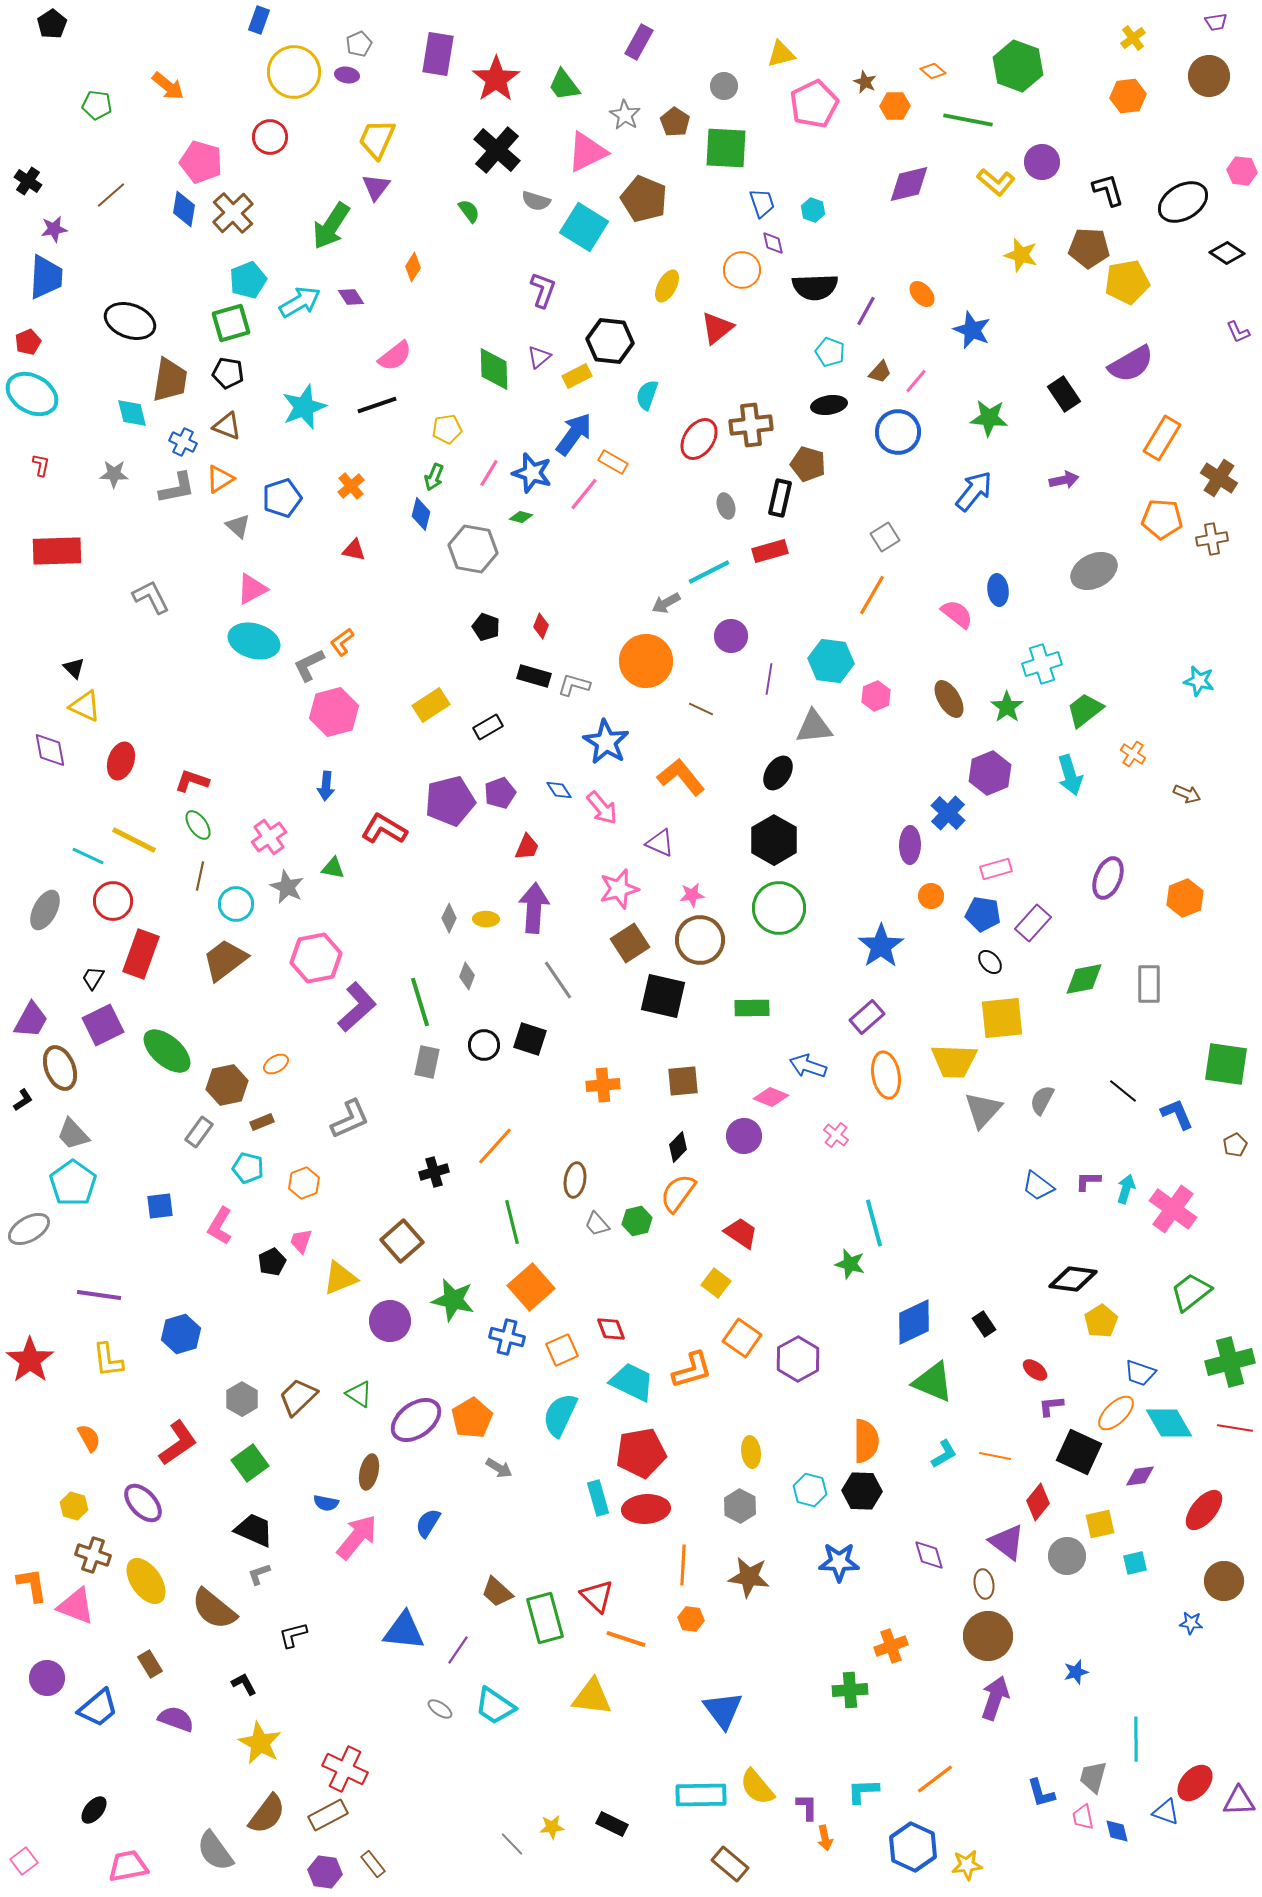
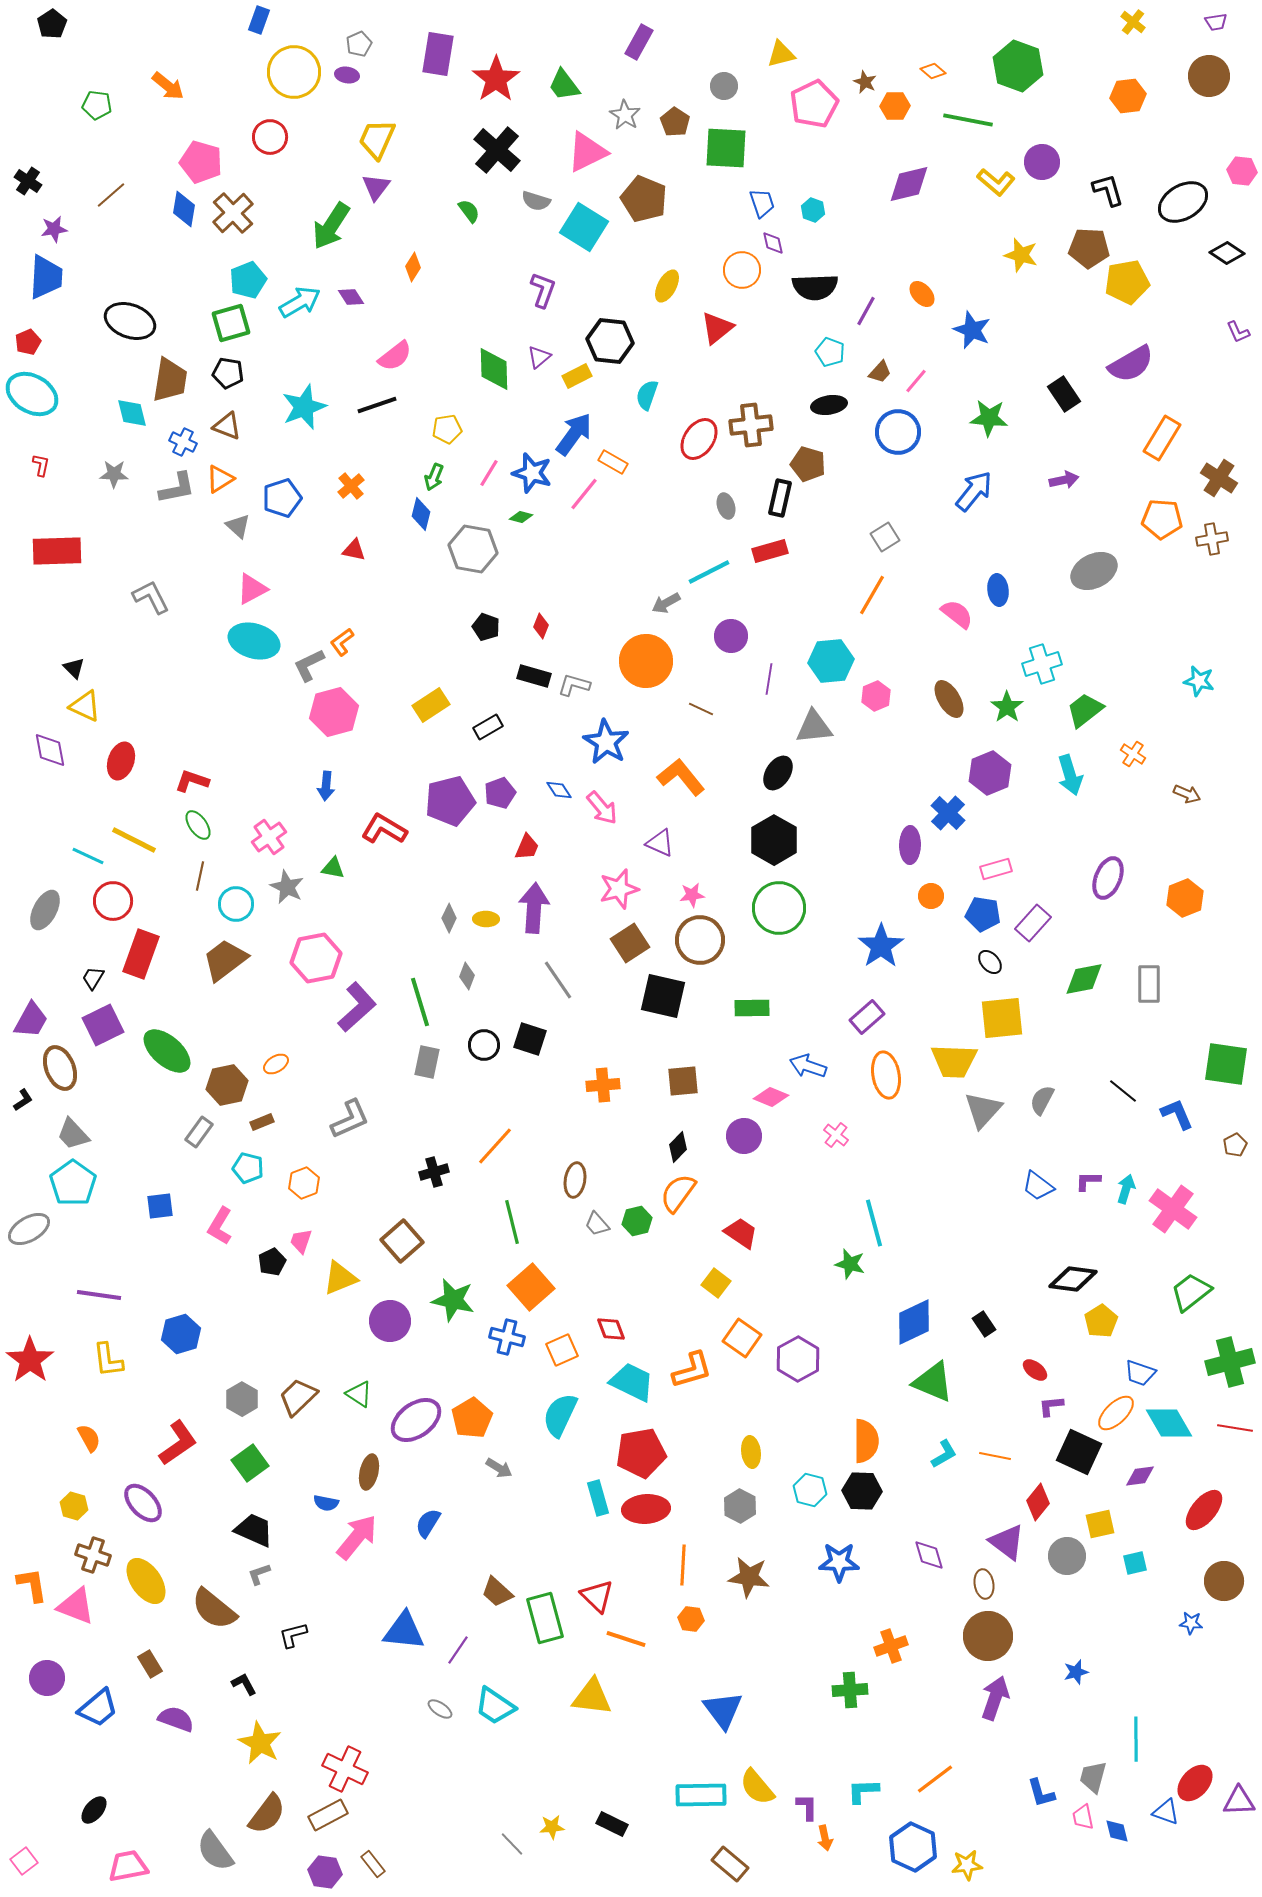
yellow cross at (1133, 38): moved 16 px up; rotated 15 degrees counterclockwise
cyan hexagon at (831, 661): rotated 12 degrees counterclockwise
